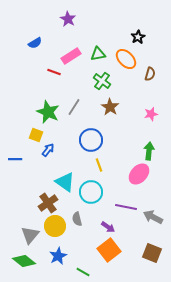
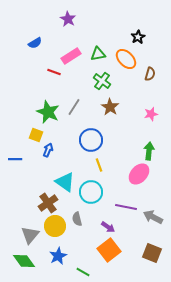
blue arrow: rotated 16 degrees counterclockwise
green diamond: rotated 15 degrees clockwise
